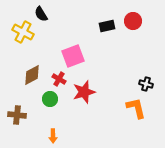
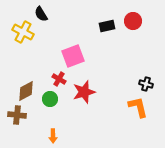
brown diamond: moved 6 px left, 16 px down
orange L-shape: moved 2 px right, 1 px up
